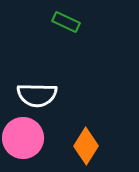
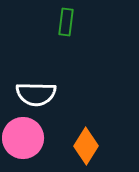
green rectangle: rotated 72 degrees clockwise
white semicircle: moved 1 px left, 1 px up
